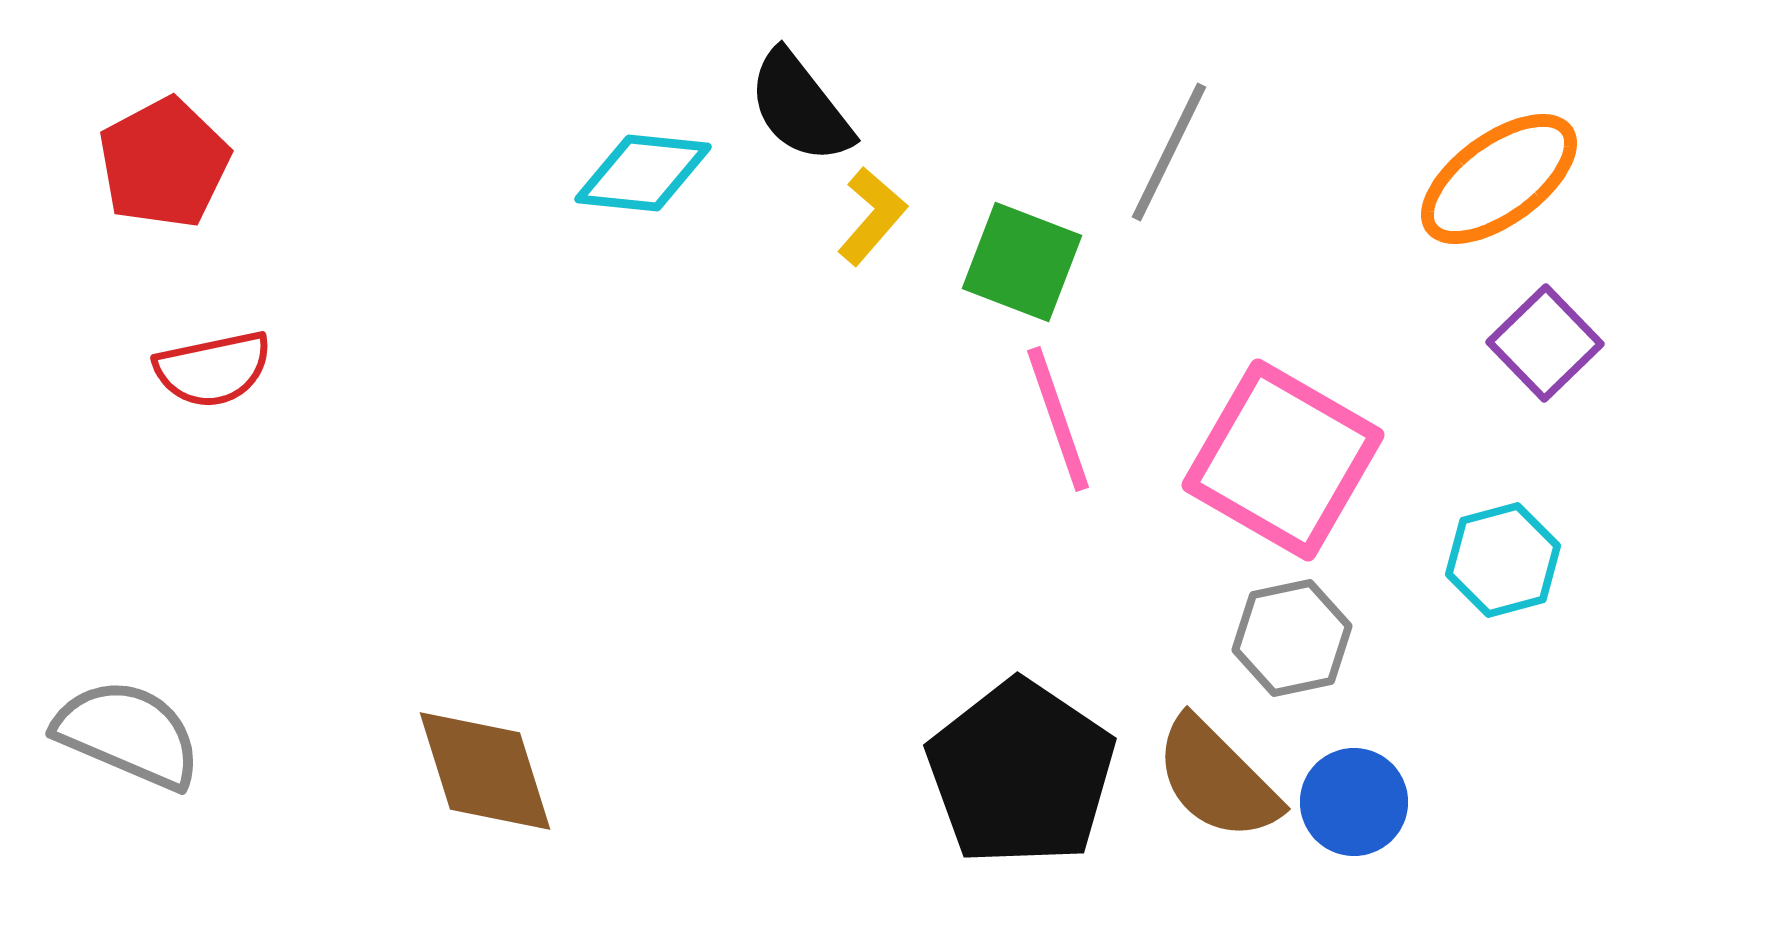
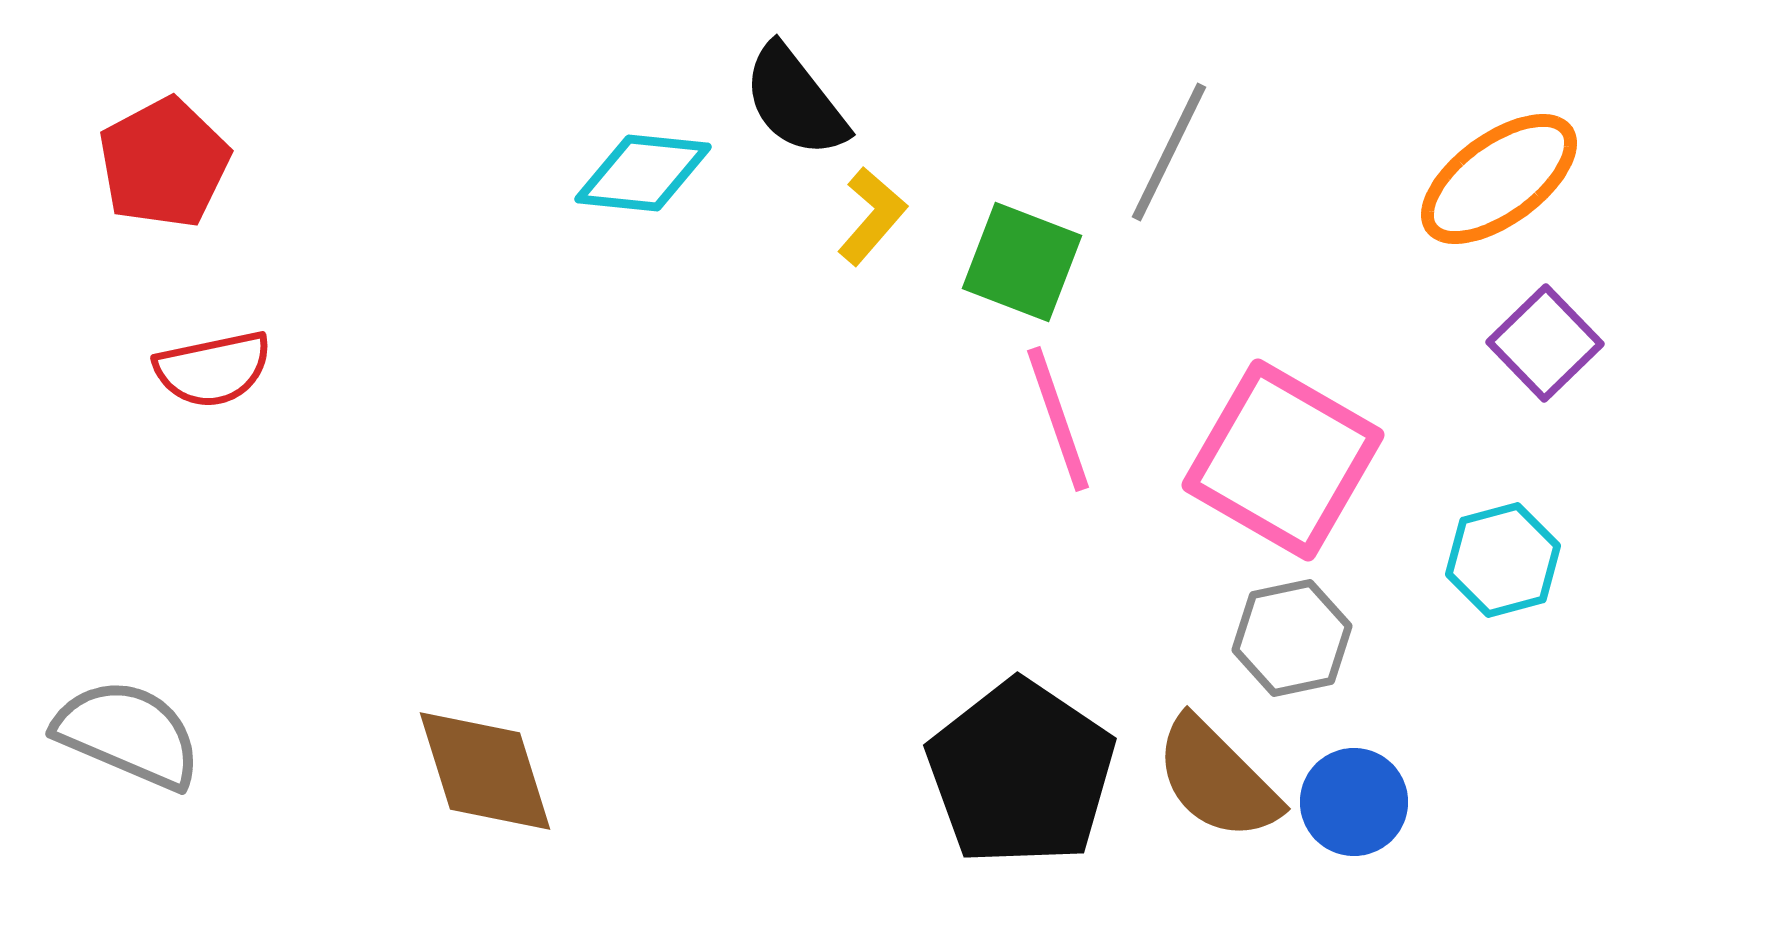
black semicircle: moved 5 px left, 6 px up
